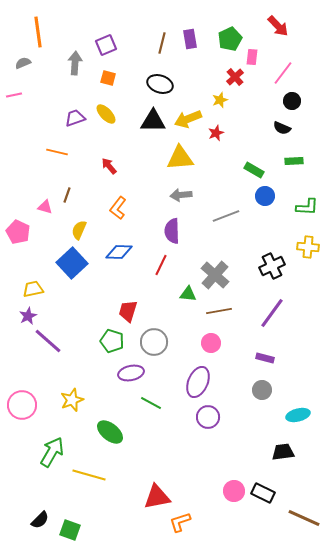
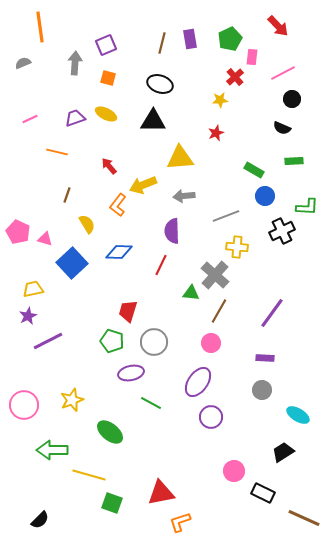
orange line at (38, 32): moved 2 px right, 5 px up
pink line at (283, 73): rotated 25 degrees clockwise
pink line at (14, 95): moved 16 px right, 24 px down; rotated 14 degrees counterclockwise
yellow star at (220, 100): rotated 14 degrees clockwise
black circle at (292, 101): moved 2 px up
yellow ellipse at (106, 114): rotated 20 degrees counterclockwise
yellow arrow at (188, 119): moved 45 px left, 66 px down
gray arrow at (181, 195): moved 3 px right, 1 px down
pink triangle at (45, 207): moved 32 px down
orange L-shape at (118, 208): moved 3 px up
yellow semicircle at (79, 230): moved 8 px right, 6 px up; rotated 126 degrees clockwise
yellow cross at (308, 247): moved 71 px left
black cross at (272, 266): moved 10 px right, 35 px up
green triangle at (188, 294): moved 3 px right, 1 px up
brown line at (219, 311): rotated 50 degrees counterclockwise
purple line at (48, 341): rotated 68 degrees counterclockwise
purple rectangle at (265, 358): rotated 12 degrees counterclockwise
purple ellipse at (198, 382): rotated 12 degrees clockwise
pink circle at (22, 405): moved 2 px right
cyan ellipse at (298, 415): rotated 45 degrees clockwise
purple circle at (208, 417): moved 3 px right
green arrow at (52, 452): moved 2 px up; rotated 120 degrees counterclockwise
black trapezoid at (283, 452): rotated 25 degrees counterclockwise
pink circle at (234, 491): moved 20 px up
red triangle at (157, 497): moved 4 px right, 4 px up
green square at (70, 530): moved 42 px right, 27 px up
